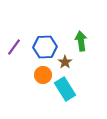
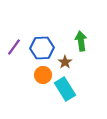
blue hexagon: moved 3 px left, 1 px down
